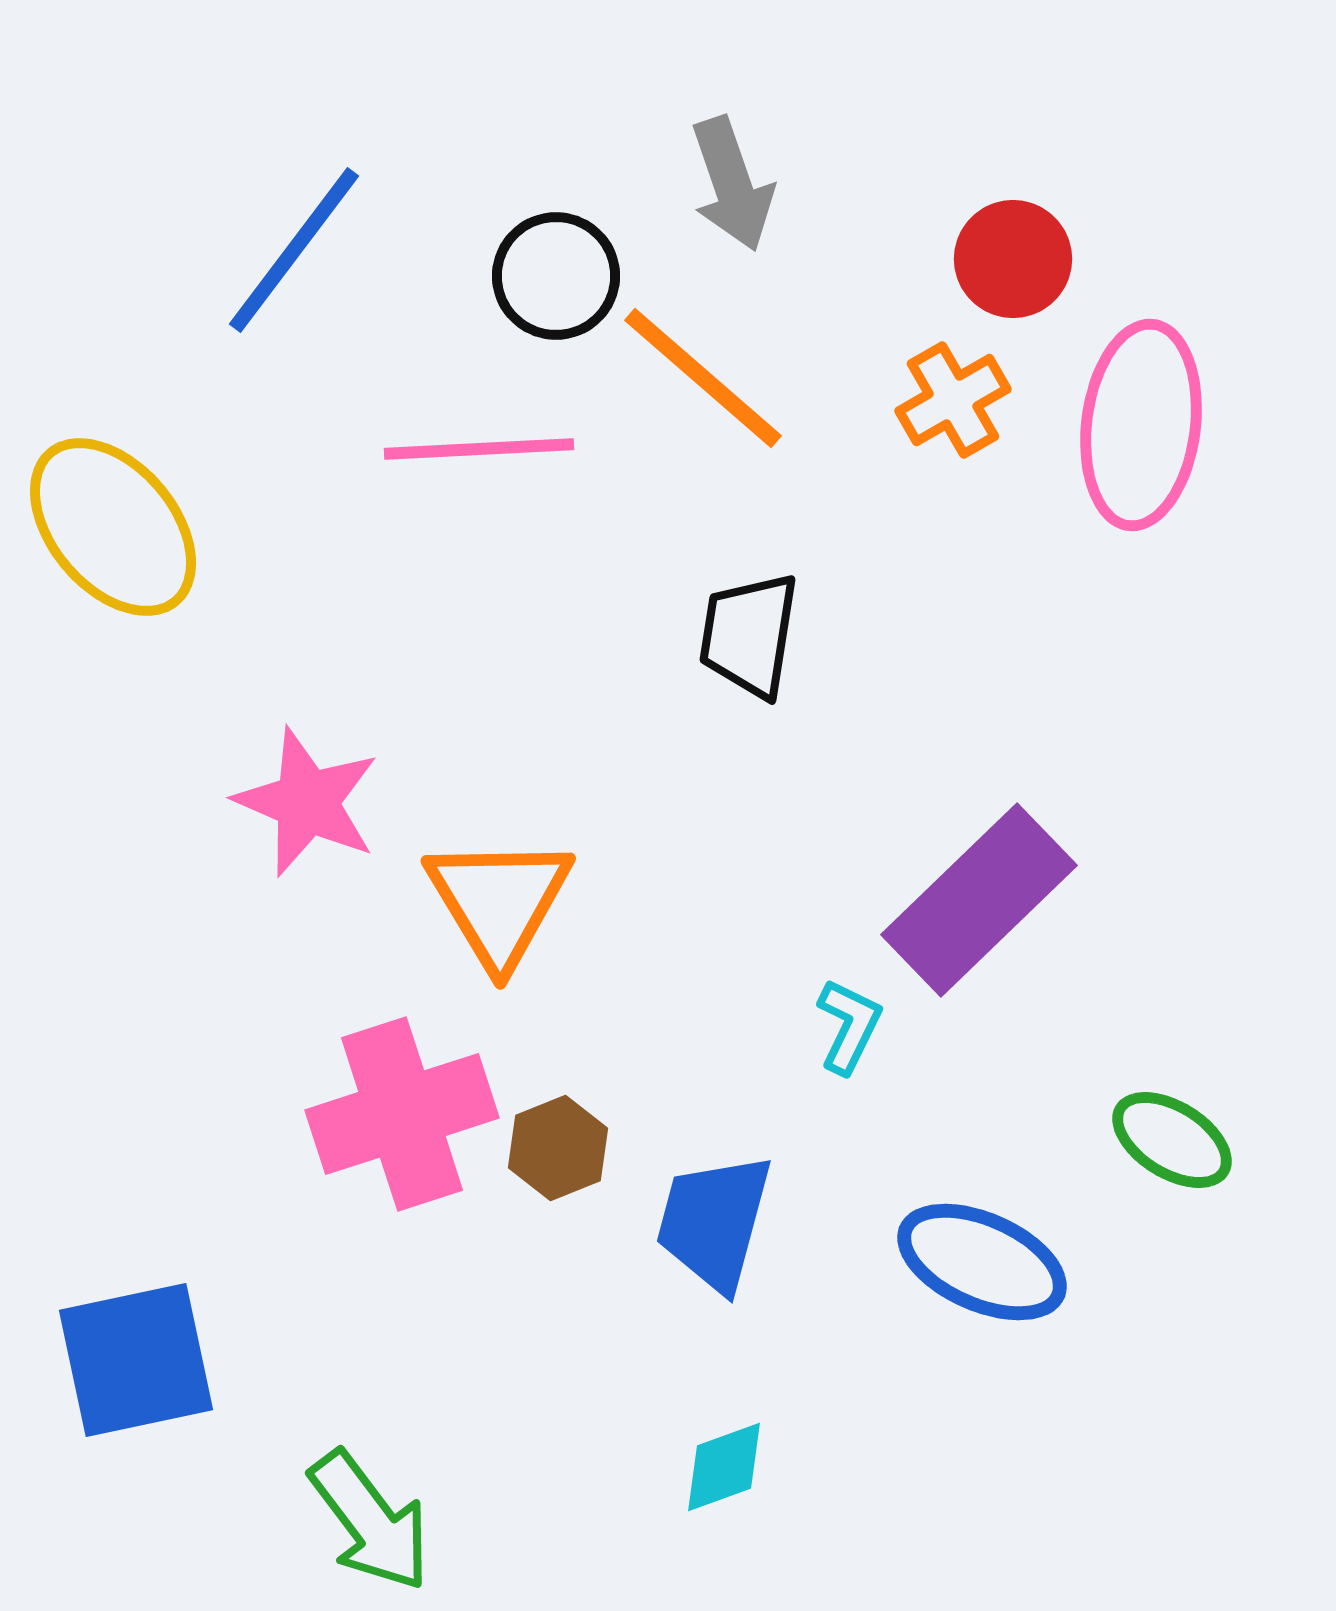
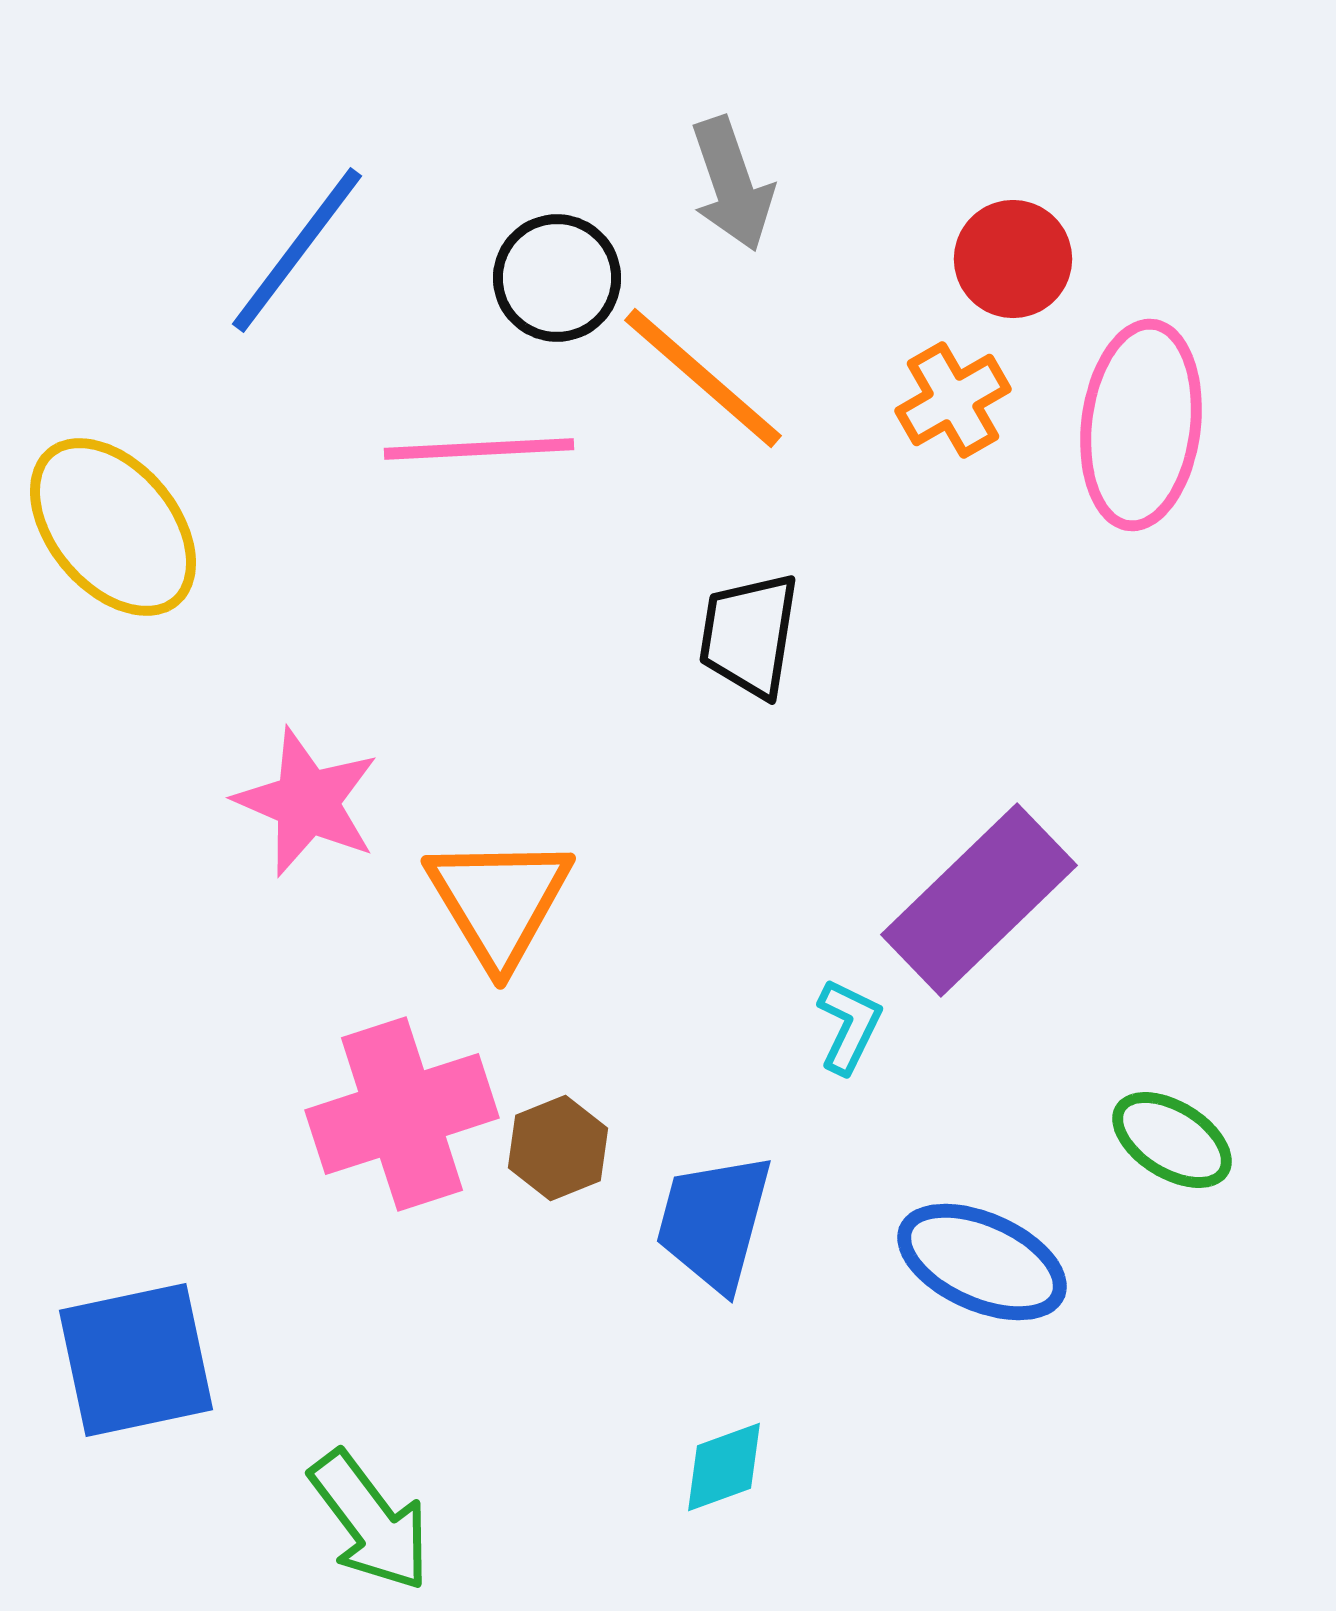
blue line: moved 3 px right
black circle: moved 1 px right, 2 px down
